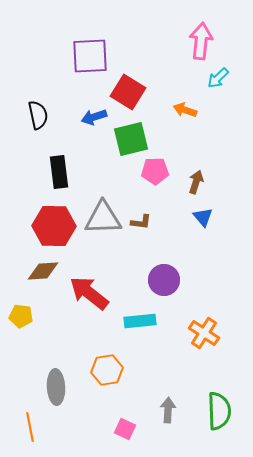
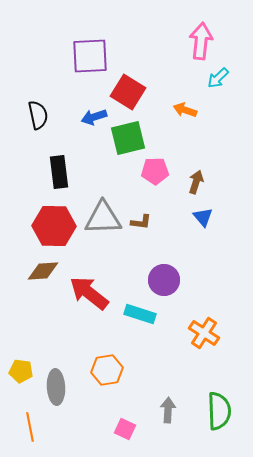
green square: moved 3 px left, 1 px up
yellow pentagon: moved 55 px down
cyan rectangle: moved 7 px up; rotated 24 degrees clockwise
